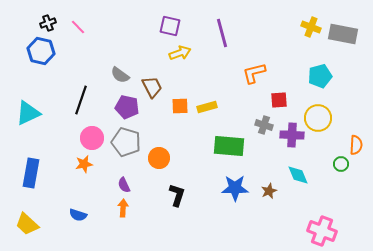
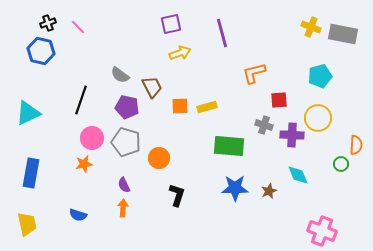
purple square: moved 1 px right, 2 px up; rotated 25 degrees counterclockwise
yellow trapezoid: rotated 145 degrees counterclockwise
